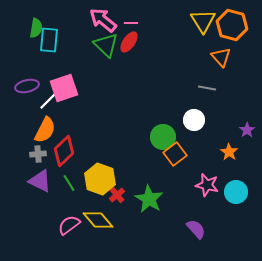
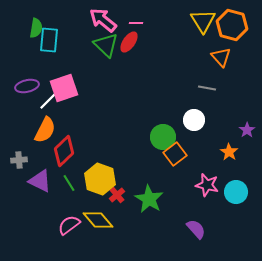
pink line: moved 5 px right
gray cross: moved 19 px left, 6 px down
